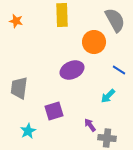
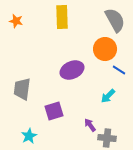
yellow rectangle: moved 2 px down
orange circle: moved 11 px right, 7 px down
gray trapezoid: moved 3 px right, 1 px down
cyan star: moved 1 px right, 5 px down
